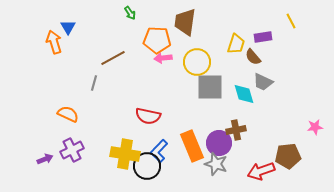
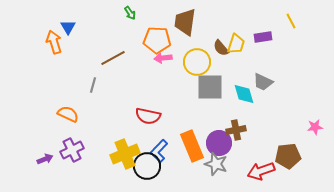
brown semicircle: moved 32 px left, 9 px up
gray line: moved 1 px left, 2 px down
yellow cross: rotated 32 degrees counterclockwise
